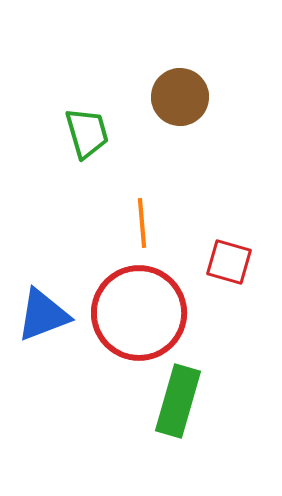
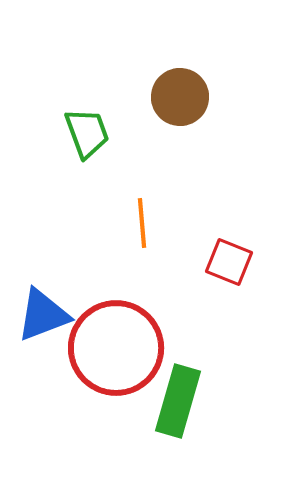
green trapezoid: rotated 4 degrees counterclockwise
red square: rotated 6 degrees clockwise
red circle: moved 23 px left, 35 px down
